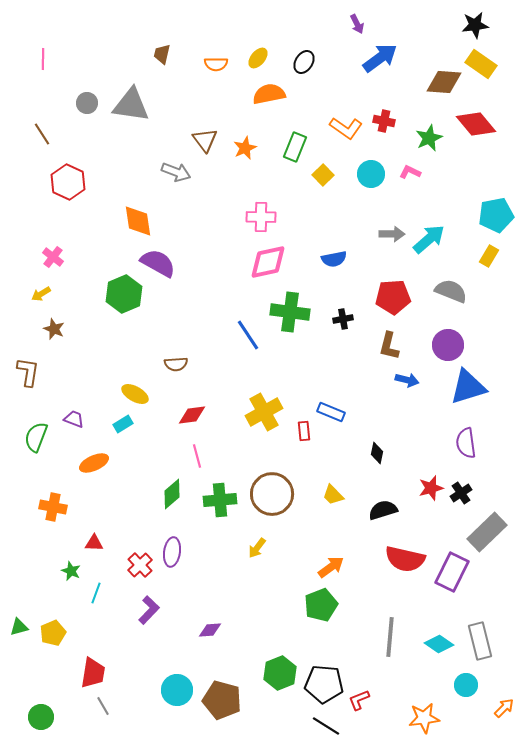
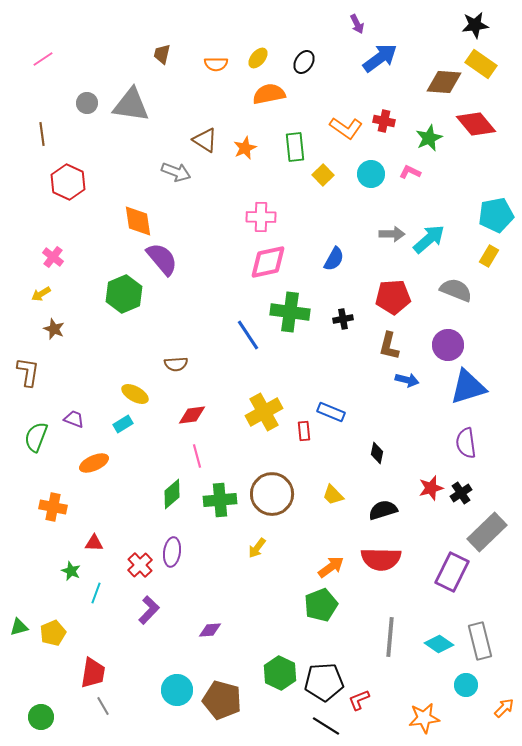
pink line at (43, 59): rotated 55 degrees clockwise
brown line at (42, 134): rotated 25 degrees clockwise
brown triangle at (205, 140): rotated 20 degrees counterclockwise
green rectangle at (295, 147): rotated 28 degrees counterclockwise
blue semicircle at (334, 259): rotated 50 degrees counterclockwise
purple semicircle at (158, 263): moved 4 px right, 4 px up; rotated 21 degrees clockwise
gray semicircle at (451, 291): moved 5 px right, 1 px up
red semicircle at (405, 559): moved 24 px left; rotated 12 degrees counterclockwise
green hexagon at (280, 673): rotated 12 degrees counterclockwise
black pentagon at (324, 684): moved 2 px up; rotated 9 degrees counterclockwise
